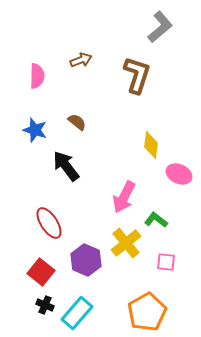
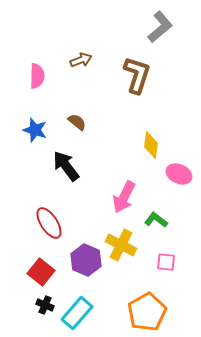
yellow cross: moved 5 px left, 2 px down; rotated 24 degrees counterclockwise
